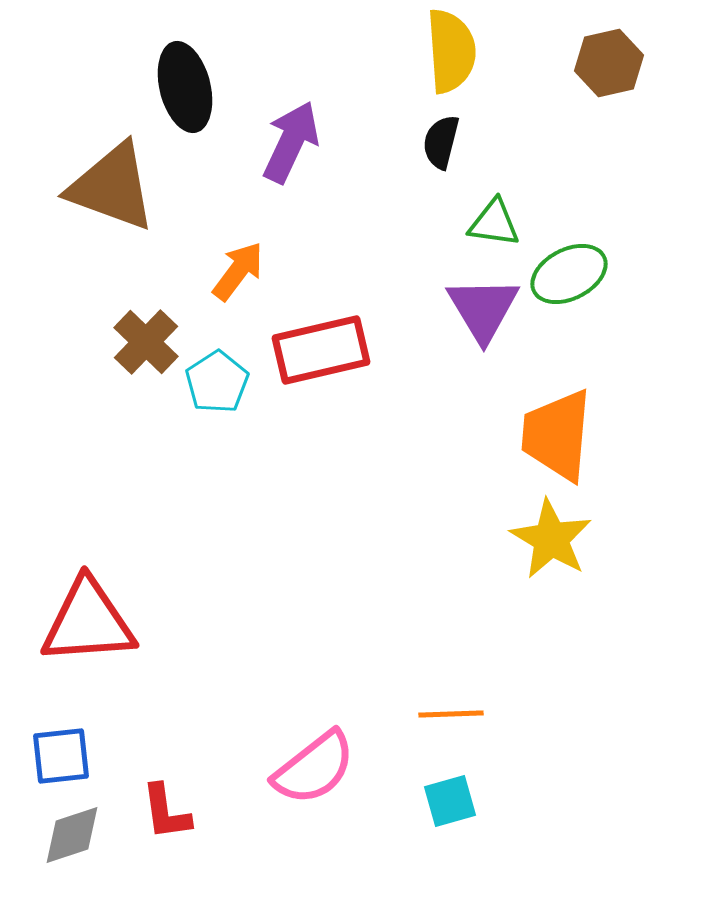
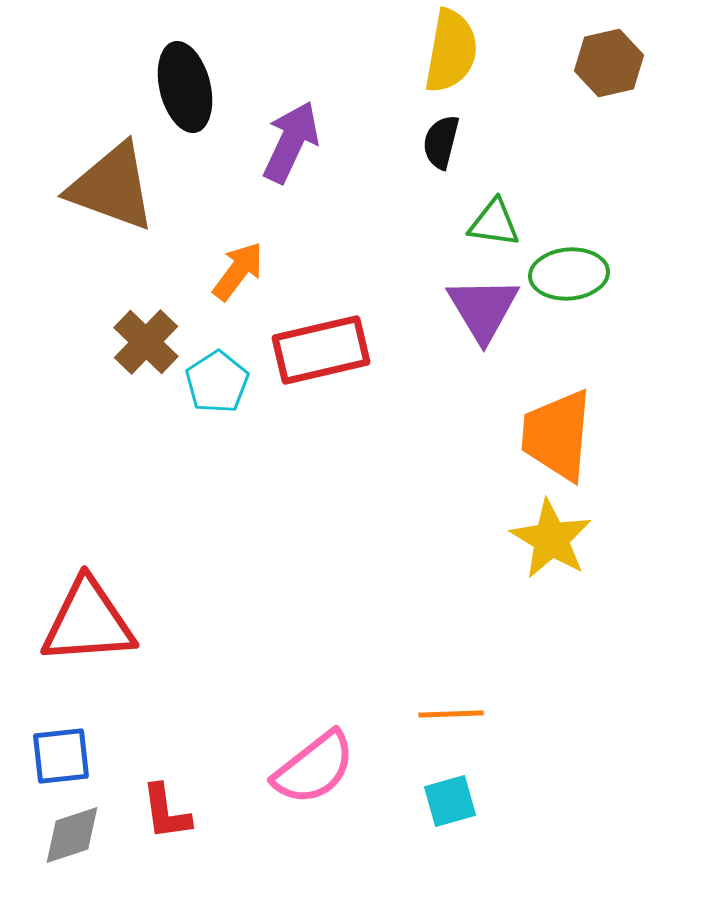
yellow semicircle: rotated 14 degrees clockwise
green ellipse: rotated 22 degrees clockwise
